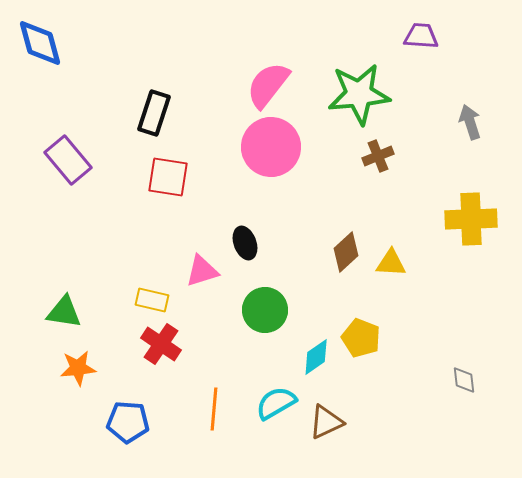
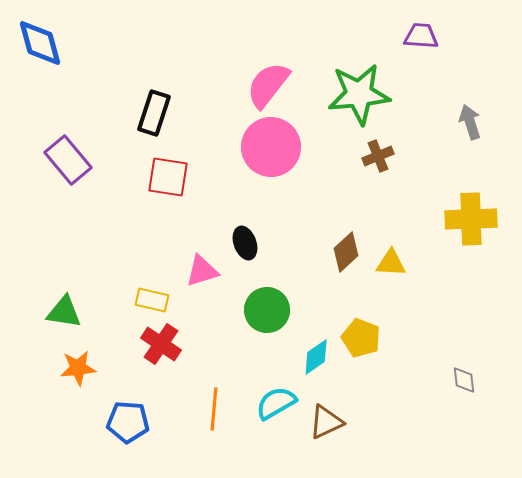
green circle: moved 2 px right
